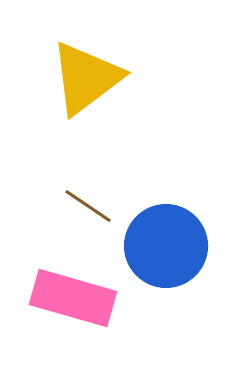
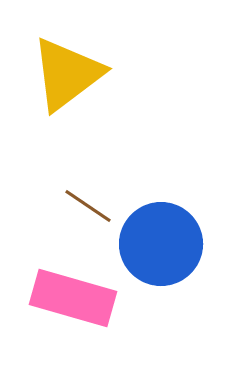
yellow triangle: moved 19 px left, 4 px up
blue circle: moved 5 px left, 2 px up
